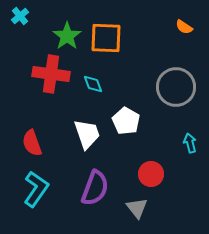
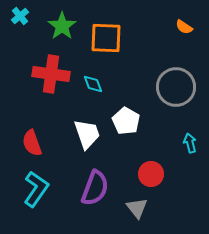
green star: moved 5 px left, 10 px up
